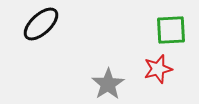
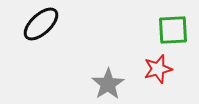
green square: moved 2 px right
